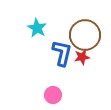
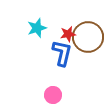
cyan star: rotated 24 degrees clockwise
brown circle: moved 3 px right, 2 px down
red star: moved 14 px left, 23 px up
